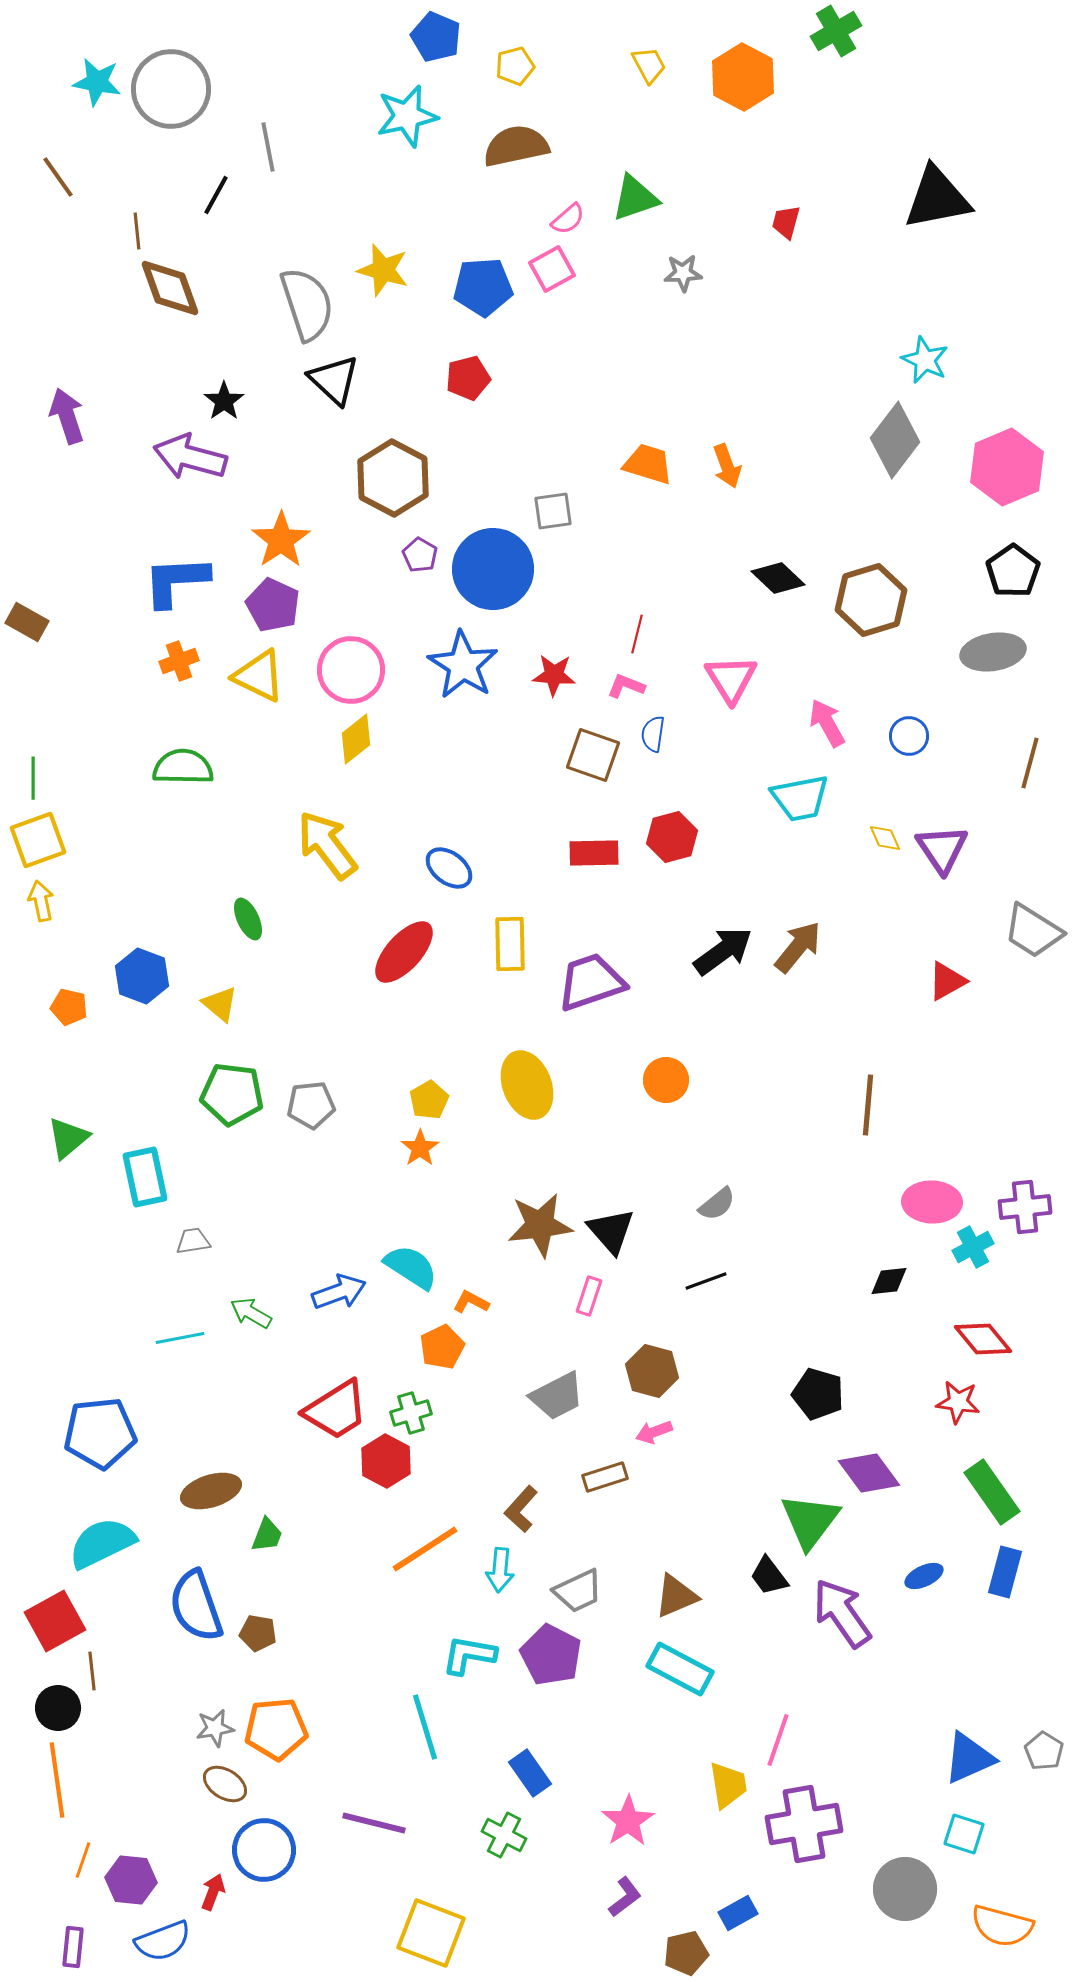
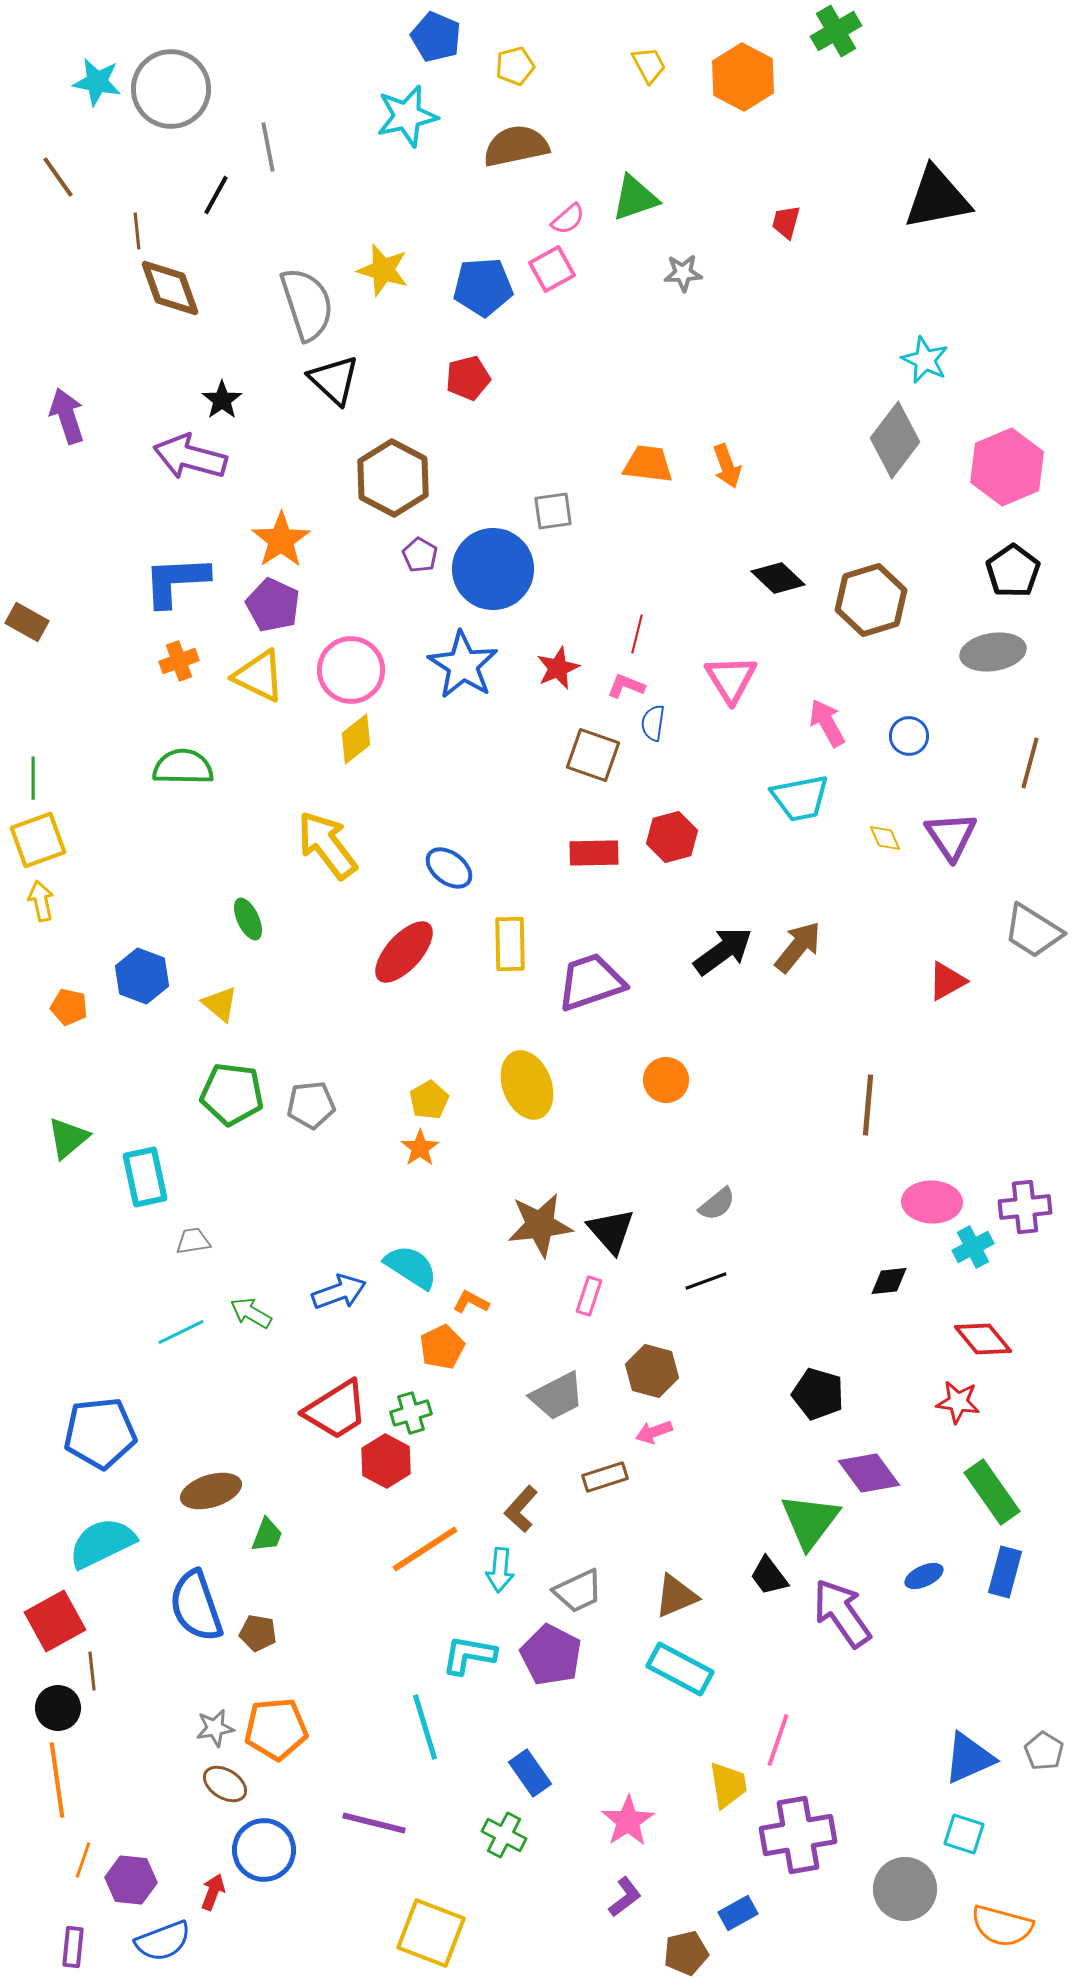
black star at (224, 401): moved 2 px left, 1 px up
orange trapezoid at (648, 464): rotated 10 degrees counterclockwise
red star at (554, 675): moved 4 px right, 7 px up; rotated 27 degrees counterclockwise
blue semicircle at (653, 734): moved 11 px up
purple triangle at (942, 849): moved 9 px right, 13 px up
cyan line at (180, 1338): moved 1 px right, 6 px up; rotated 15 degrees counterclockwise
purple cross at (804, 1824): moved 6 px left, 11 px down
